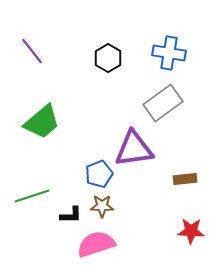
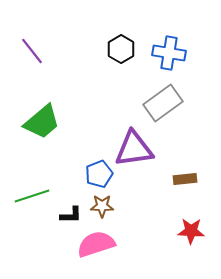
black hexagon: moved 13 px right, 9 px up
